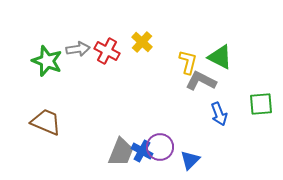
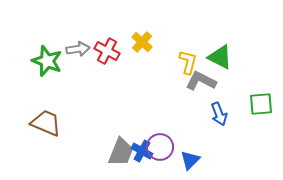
brown trapezoid: moved 1 px down
